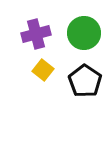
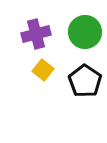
green circle: moved 1 px right, 1 px up
